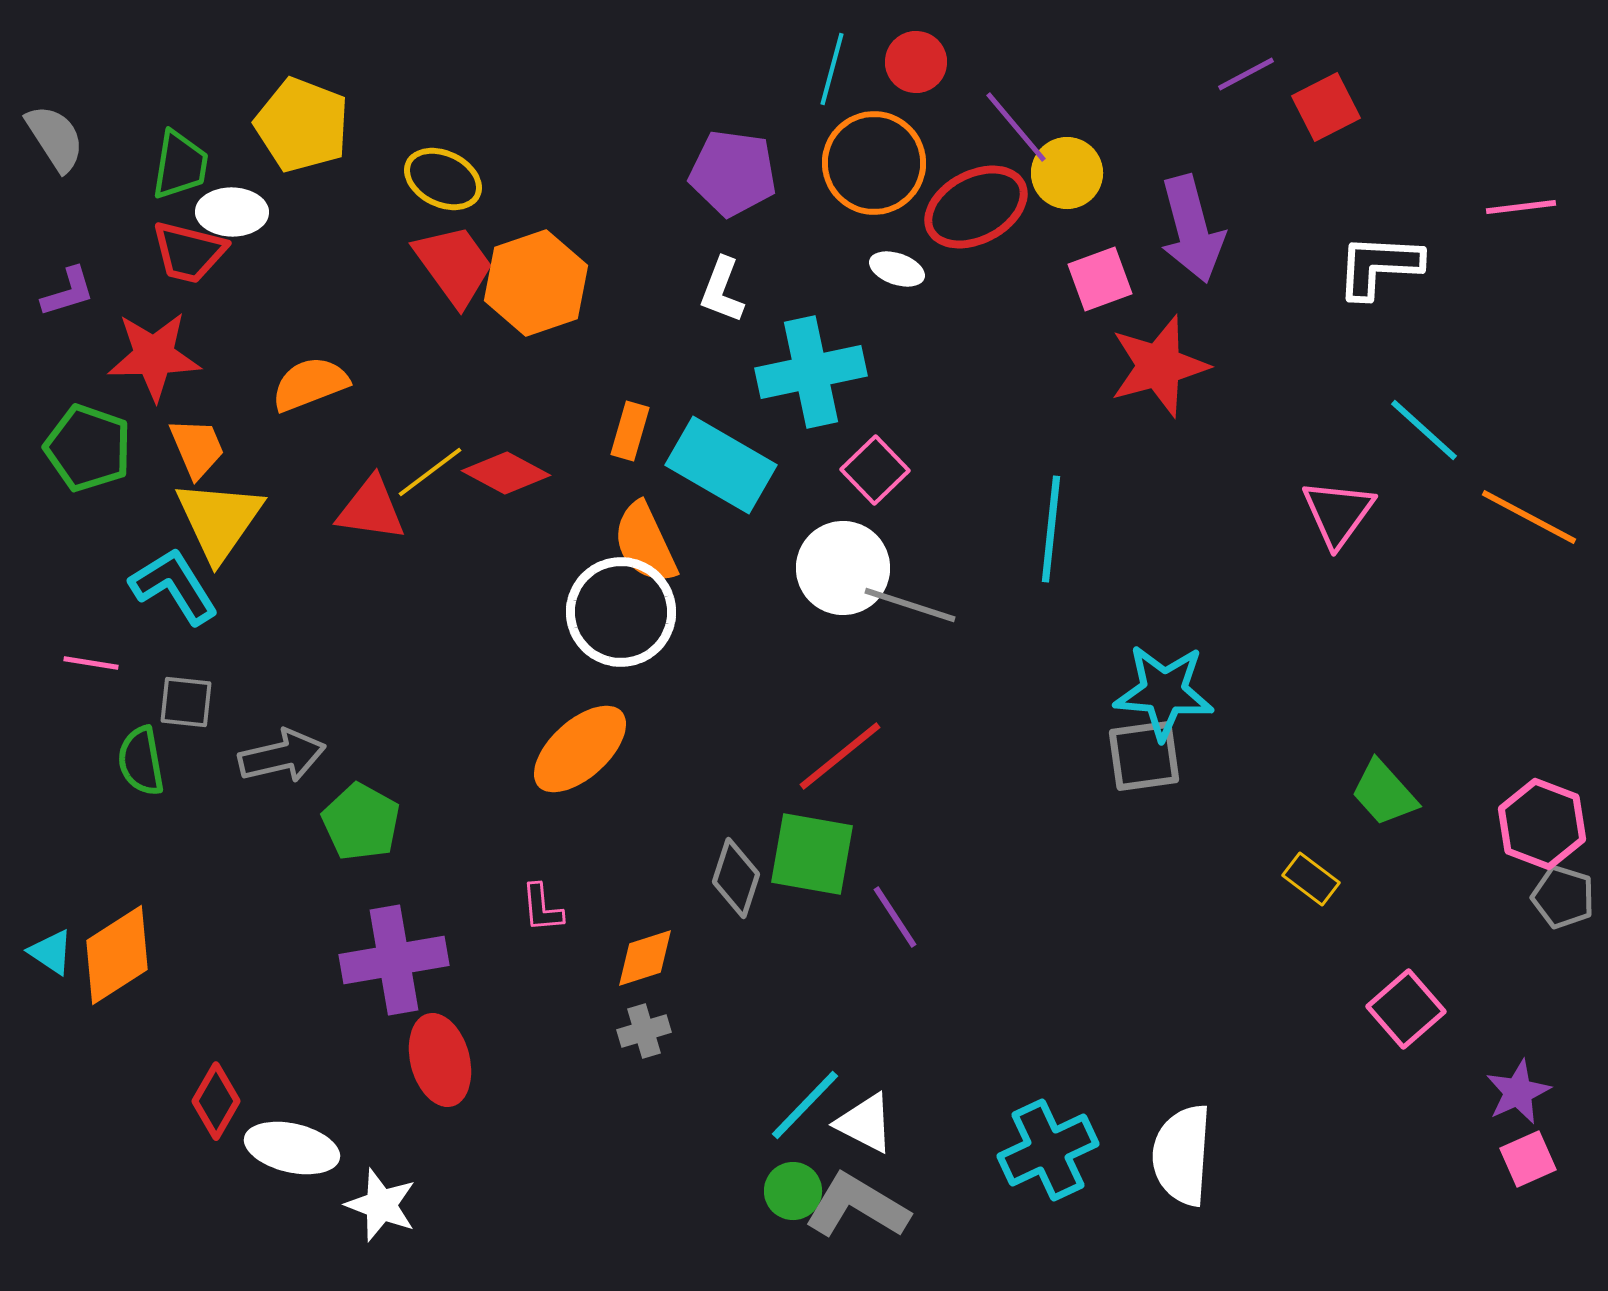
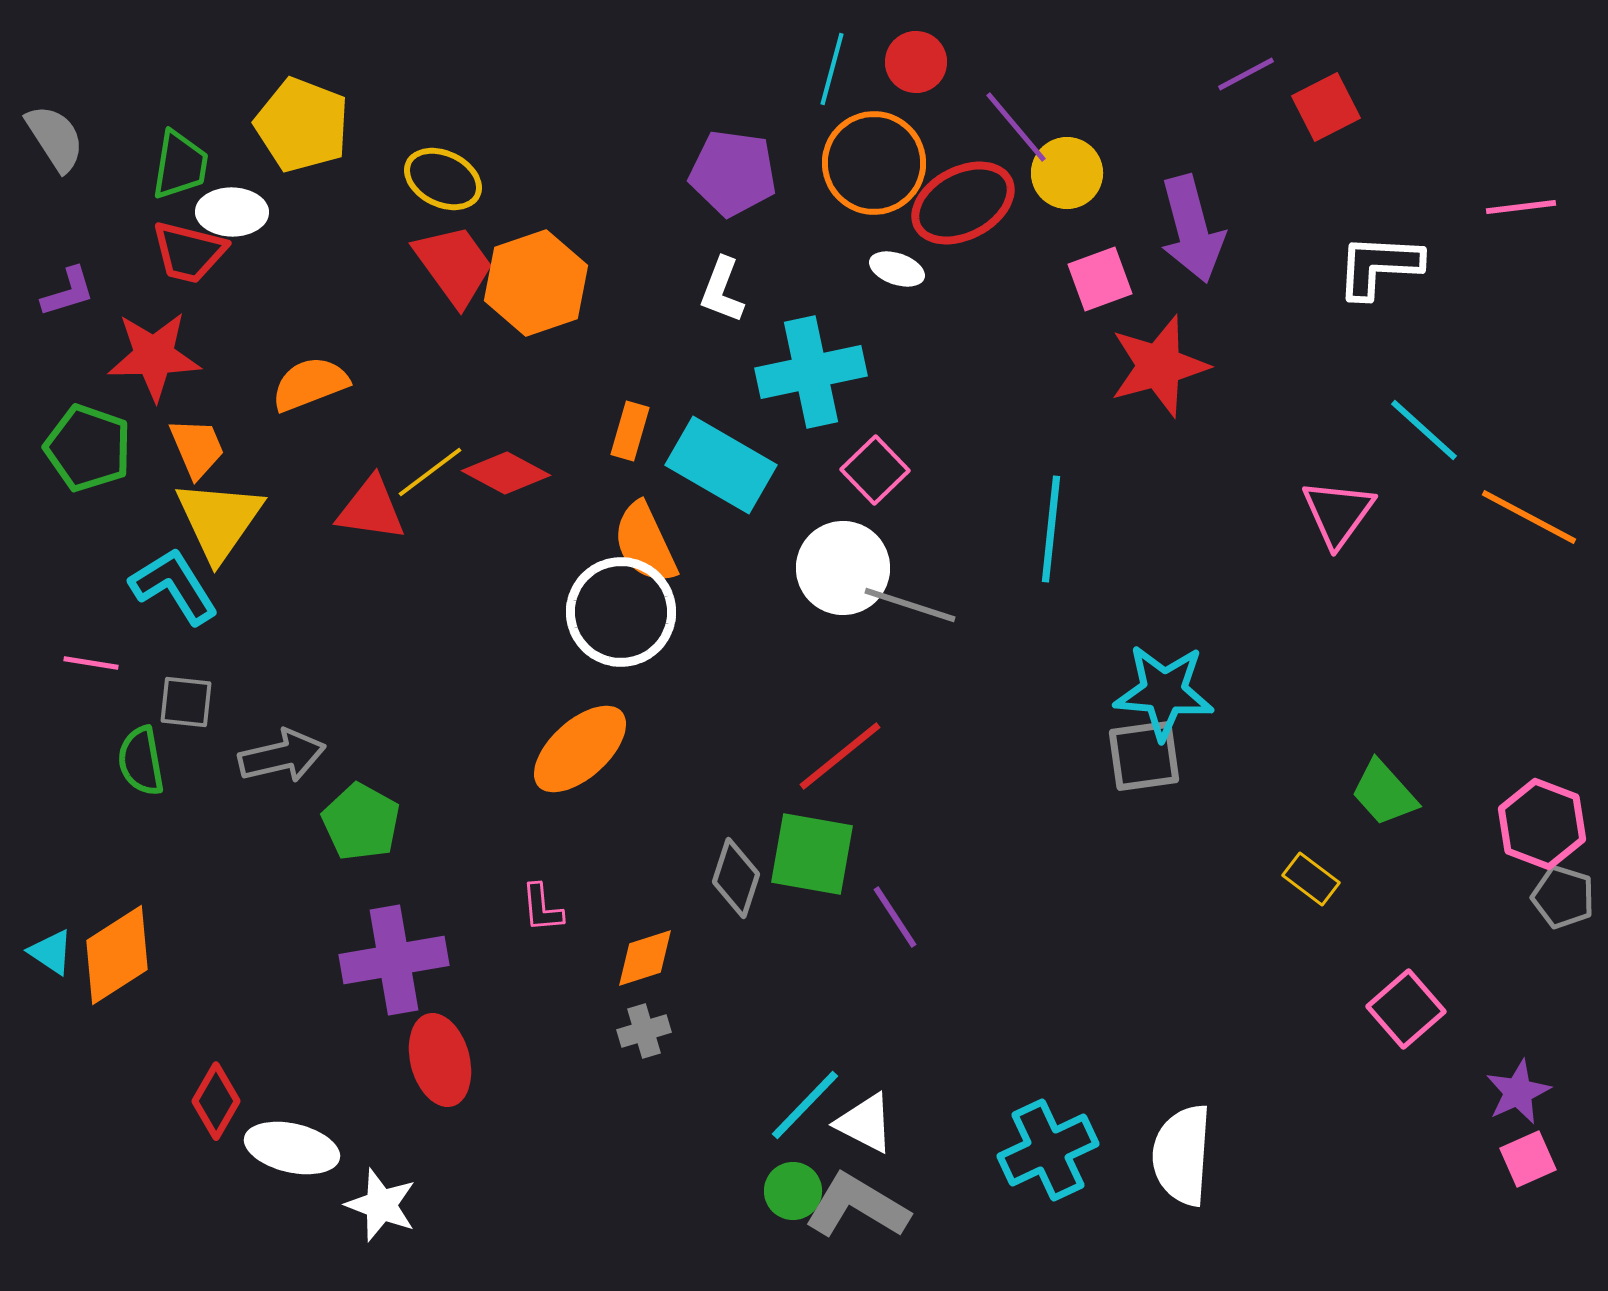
red ellipse at (976, 207): moved 13 px left, 4 px up
